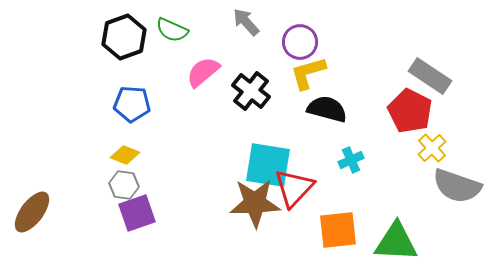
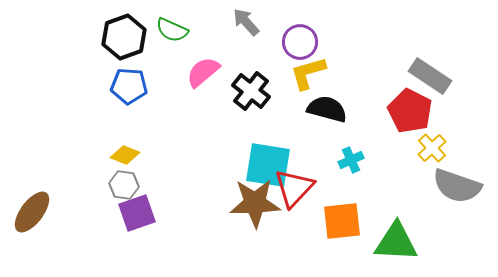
blue pentagon: moved 3 px left, 18 px up
orange square: moved 4 px right, 9 px up
